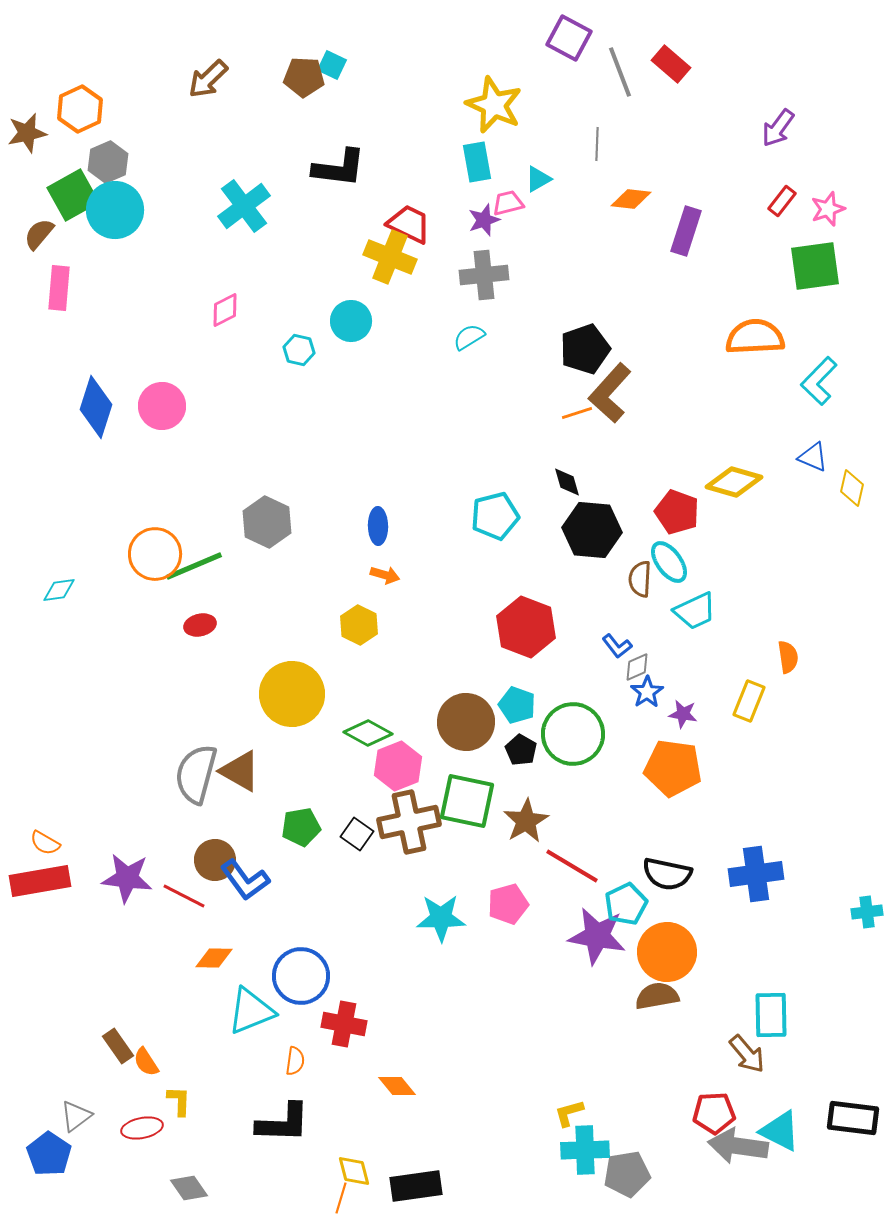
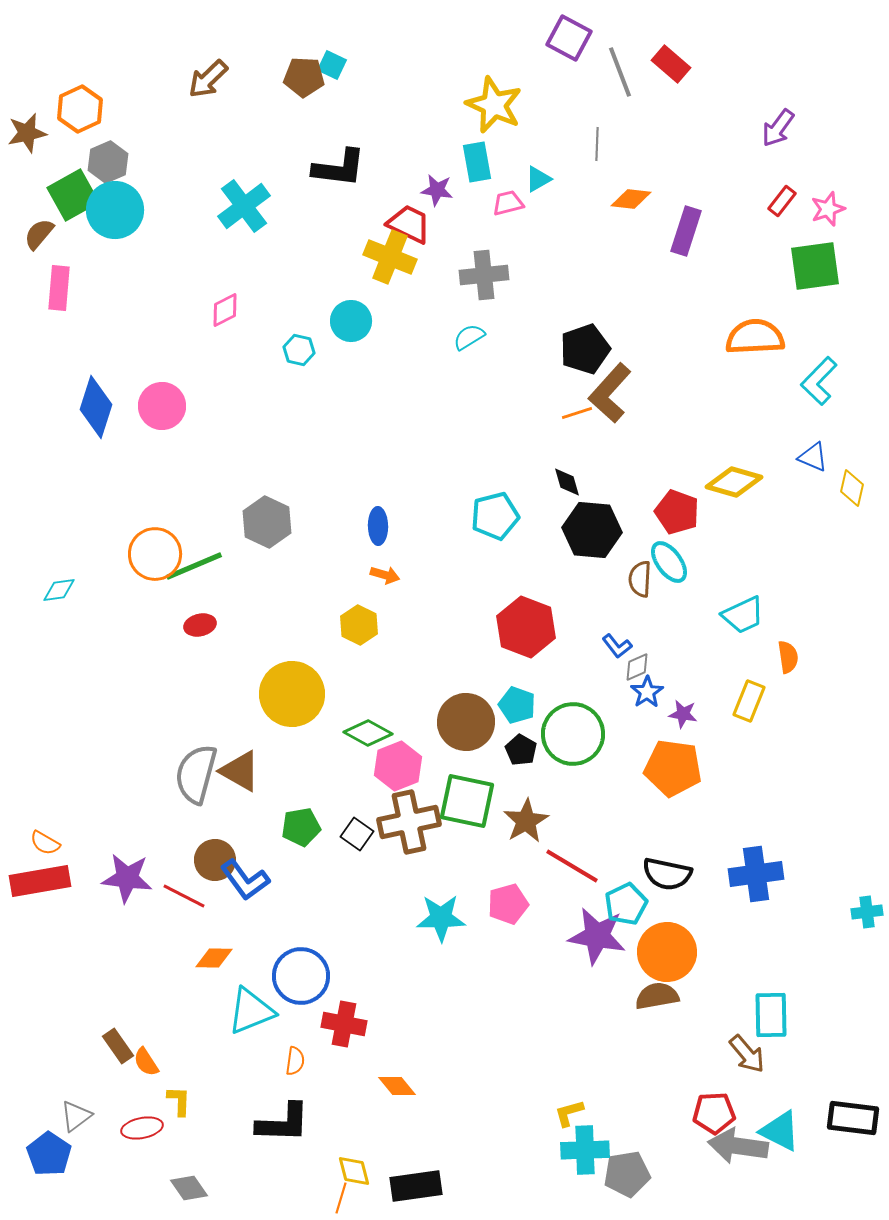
purple star at (484, 220): moved 47 px left, 30 px up; rotated 28 degrees clockwise
cyan trapezoid at (695, 611): moved 48 px right, 4 px down
